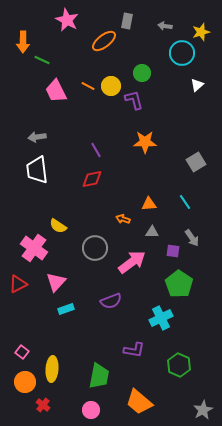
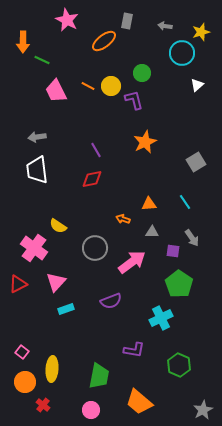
orange star at (145, 142): rotated 25 degrees counterclockwise
